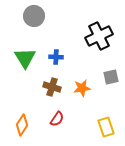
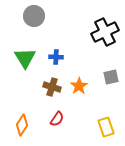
black cross: moved 6 px right, 4 px up
orange star: moved 3 px left, 2 px up; rotated 24 degrees counterclockwise
